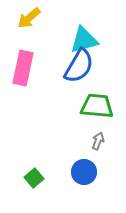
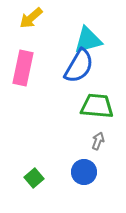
yellow arrow: moved 2 px right
cyan triangle: moved 4 px right
